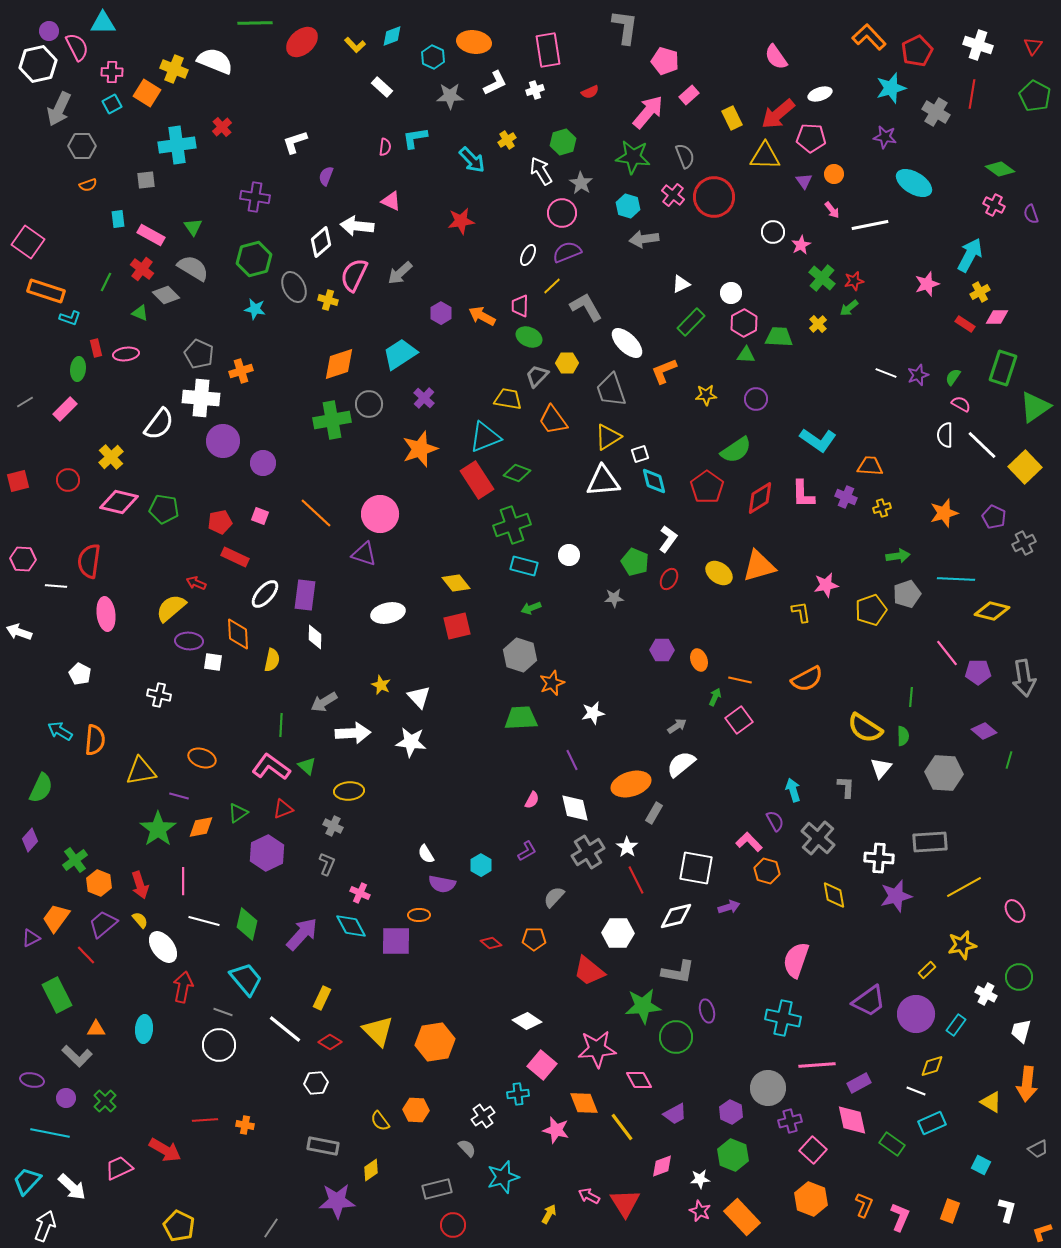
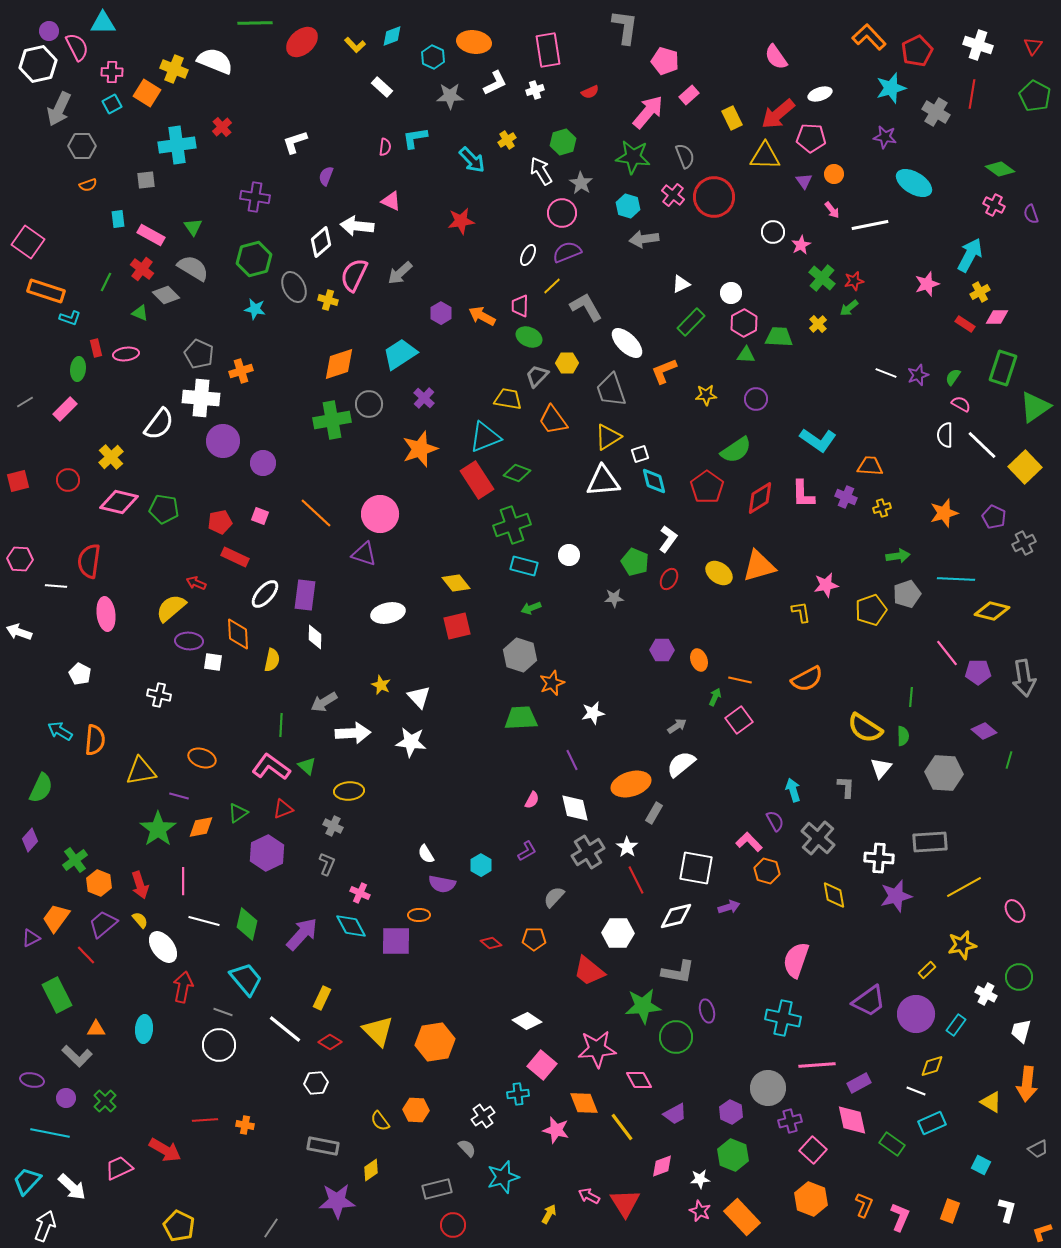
pink hexagon at (23, 559): moved 3 px left
